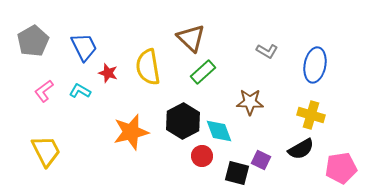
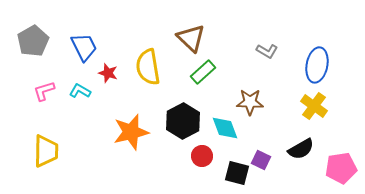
blue ellipse: moved 2 px right
pink L-shape: rotated 20 degrees clockwise
yellow cross: moved 3 px right, 9 px up; rotated 20 degrees clockwise
cyan diamond: moved 6 px right, 3 px up
yellow trapezoid: rotated 28 degrees clockwise
